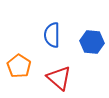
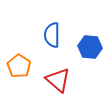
blue hexagon: moved 2 px left, 5 px down
red triangle: moved 1 px left, 2 px down
